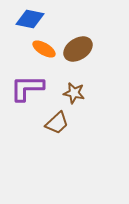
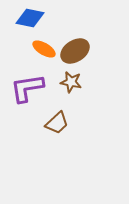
blue diamond: moved 1 px up
brown ellipse: moved 3 px left, 2 px down
purple L-shape: rotated 9 degrees counterclockwise
brown star: moved 3 px left, 11 px up
